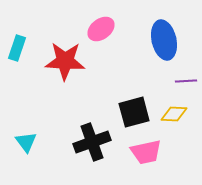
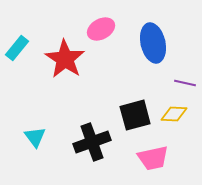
pink ellipse: rotated 8 degrees clockwise
blue ellipse: moved 11 px left, 3 px down
cyan rectangle: rotated 20 degrees clockwise
red star: moved 2 px up; rotated 30 degrees clockwise
purple line: moved 1 px left, 2 px down; rotated 15 degrees clockwise
black square: moved 1 px right, 3 px down
cyan triangle: moved 9 px right, 5 px up
pink trapezoid: moved 7 px right, 6 px down
